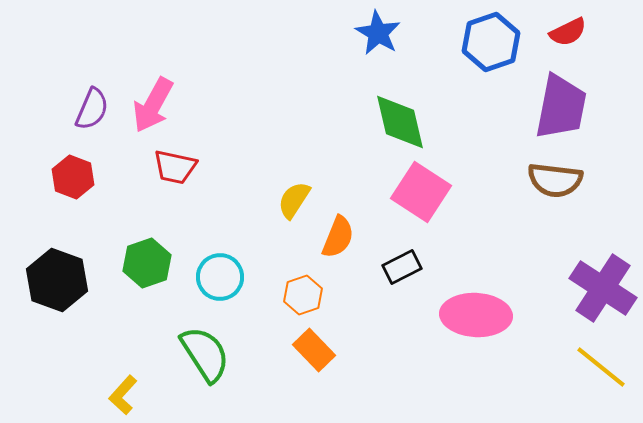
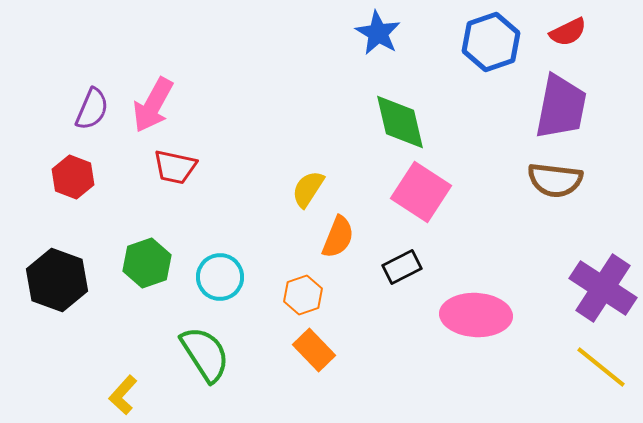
yellow semicircle: moved 14 px right, 11 px up
